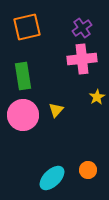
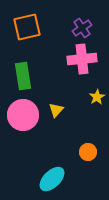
orange circle: moved 18 px up
cyan ellipse: moved 1 px down
